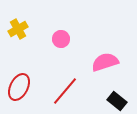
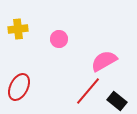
yellow cross: rotated 24 degrees clockwise
pink circle: moved 2 px left
pink semicircle: moved 1 px left, 1 px up; rotated 12 degrees counterclockwise
red line: moved 23 px right
